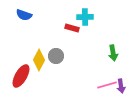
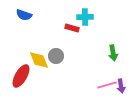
yellow diamond: rotated 50 degrees counterclockwise
